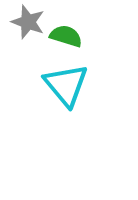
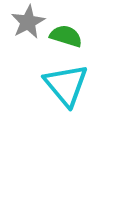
gray star: rotated 24 degrees clockwise
